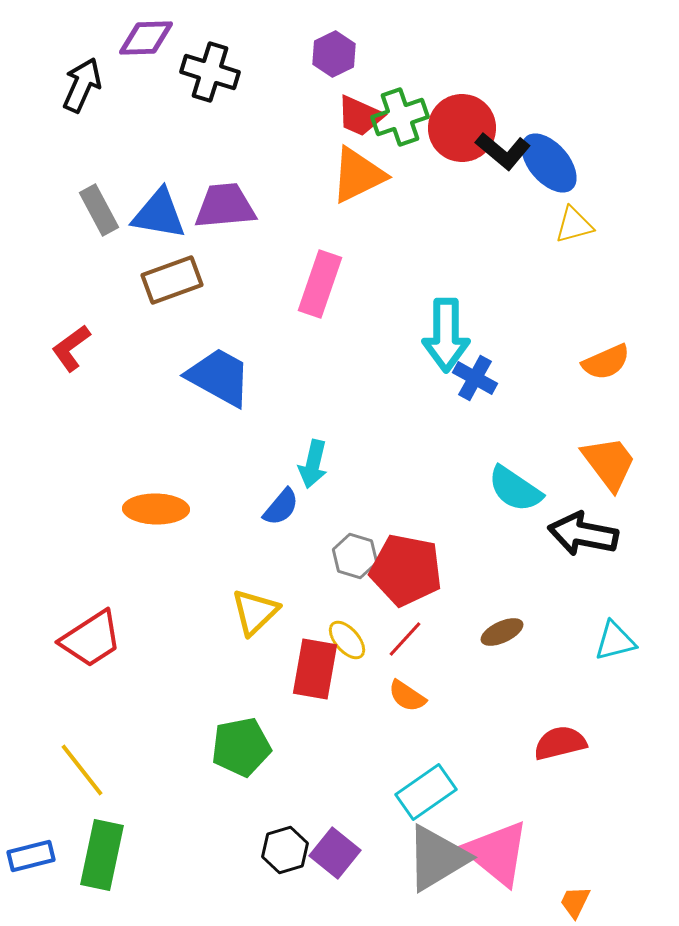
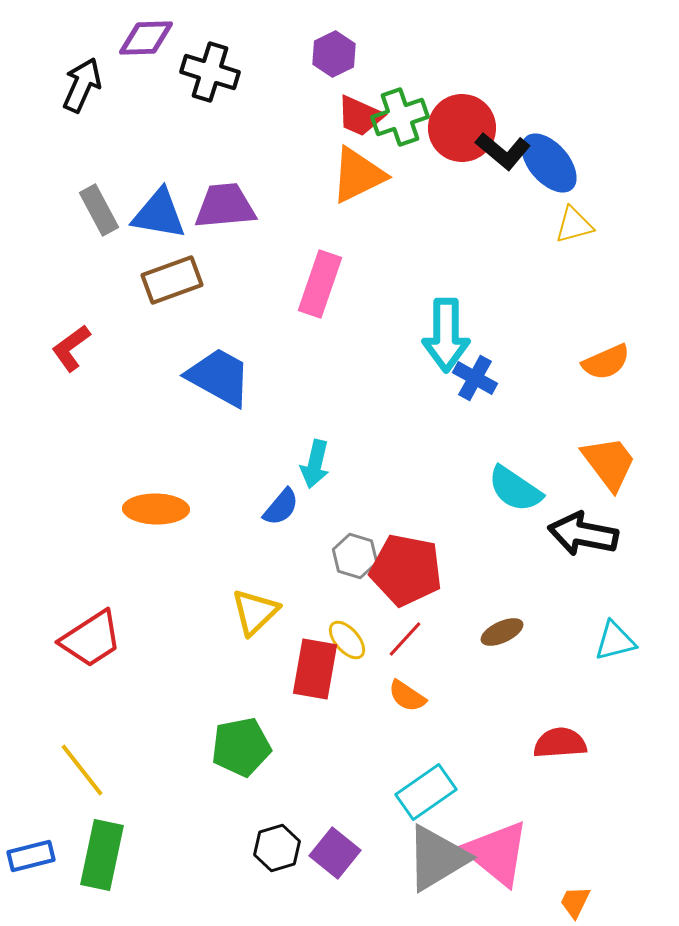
cyan arrow at (313, 464): moved 2 px right
red semicircle at (560, 743): rotated 10 degrees clockwise
black hexagon at (285, 850): moved 8 px left, 2 px up
